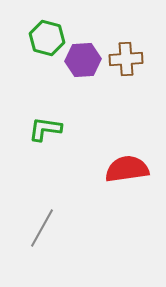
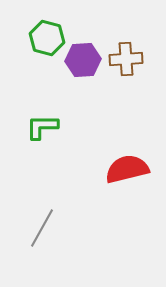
green L-shape: moved 3 px left, 2 px up; rotated 8 degrees counterclockwise
red semicircle: rotated 6 degrees counterclockwise
